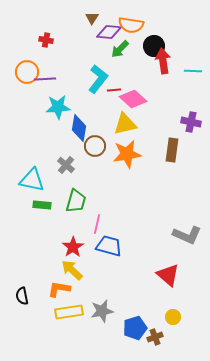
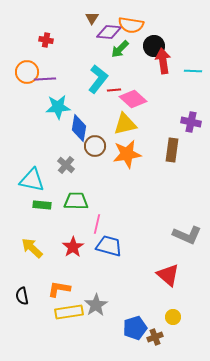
green trapezoid: rotated 105 degrees counterclockwise
yellow arrow: moved 40 px left, 22 px up
gray star: moved 6 px left, 6 px up; rotated 20 degrees counterclockwise
